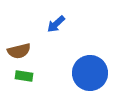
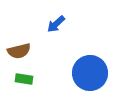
green rectangle: moved 3 px down
